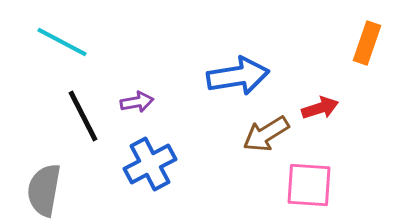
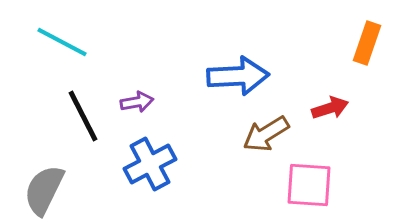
blue arrow: rotated 6 degrees clockwise
red arrow: moved 10 px right
gray semicircle: rotated 16 degrees clockwise
